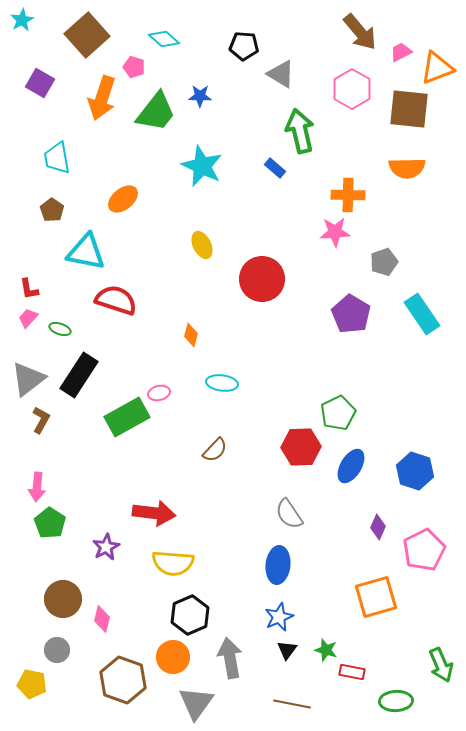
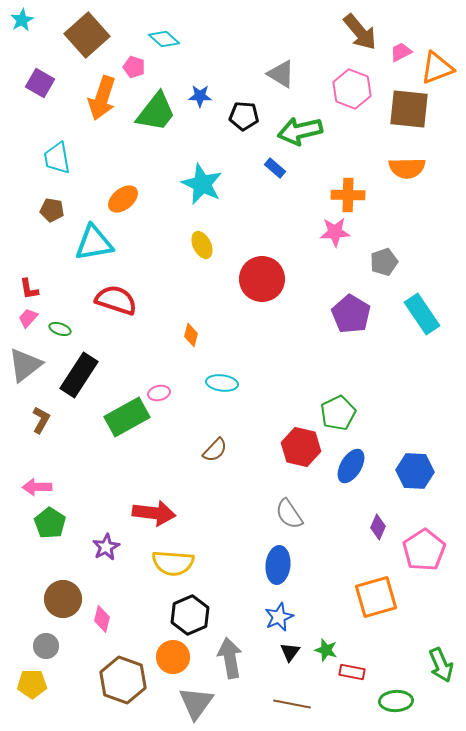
black pentagon at (244, 46): moved 70 px down
pink hexagon at (352, 89): rotated 9 degrees counterclockwise
green arrow at (300, 131): rotated 90 degrees counterclockwise
cyan star at (202, 166): moved 18 px down
brown pentagon at (52, 210): rotated 25 degrees counterclockwise
cyan triangle at (86, 252): moved 8 px right, 9 px up; rotated 21 degrees counterclockwise
gray triangle at (28, 379): moved 3 px left, 14 px up
red hexagon at (301, 447): rotated 15 degrees clockwise
blue hexagon at (415, 471): rotated 15 degrees counterclockwise
pink arrow at (37, 487): rotated 84 degrees clockwise
pink pentagon at (424, 550): rotated 6 degrees counterclockwise
gray circle at (57, 650): moved 11 px left, 4 px up
black triangle at (287, 650): moved 3 px right, 2 px down
yellow pentagon at (32, 684): rotated 12 degrees counterclockwise
